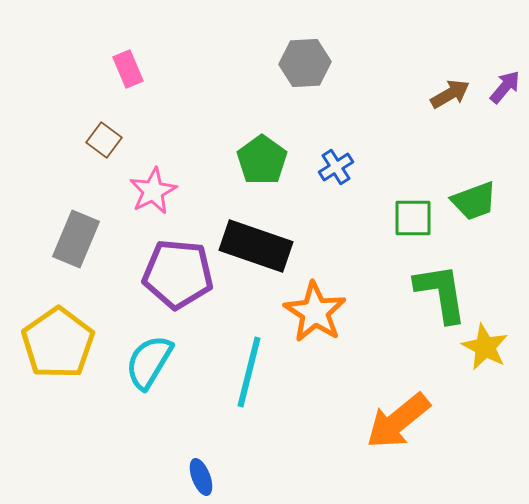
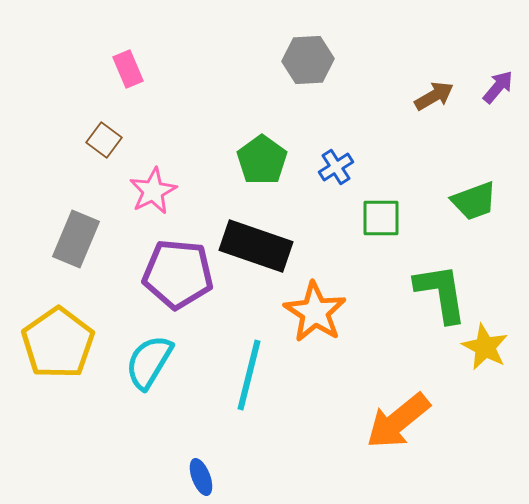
gray hexagon: moved 3 px right, 3 px up
purple arrow: moved 7 px left
brown arrow: moved 16 px left, 2 px down
green square: moved 32 px left
cyan line: moved 3 px down
